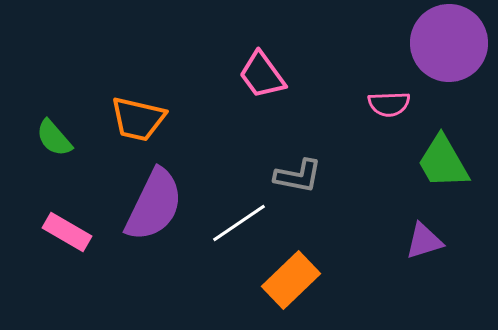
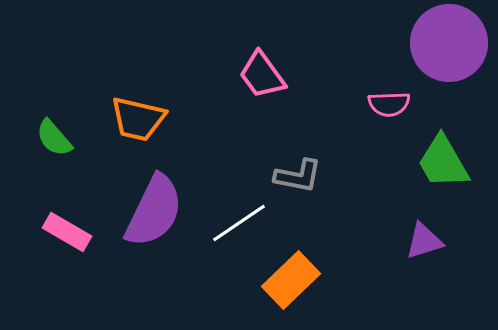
purple semicircle: moved 6 px down
